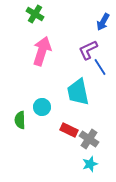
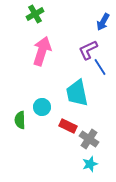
green cross: rotated 30 degrees clockwise
cyan trapezoid: moved 1 px left, 1 px down
red rectangle: moved 1 px left, 4 px up
